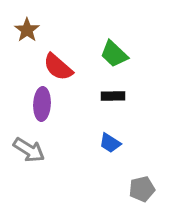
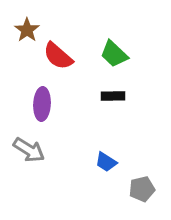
red semicircle: moved 11 px up
blue trapezoid: moved 4 px left, 19 px down
